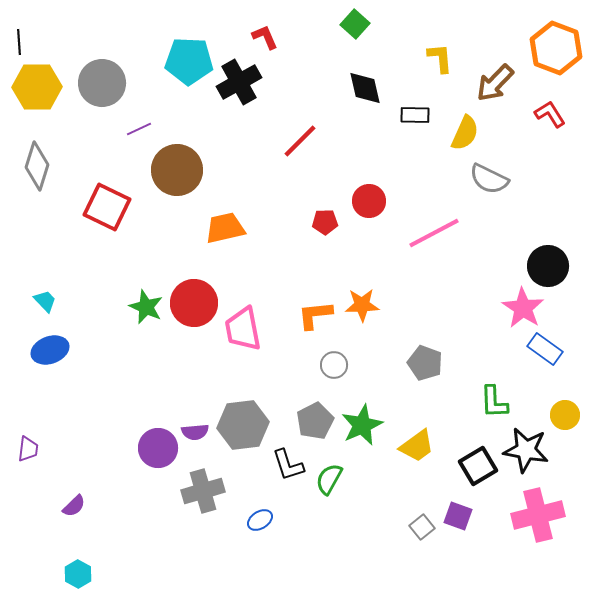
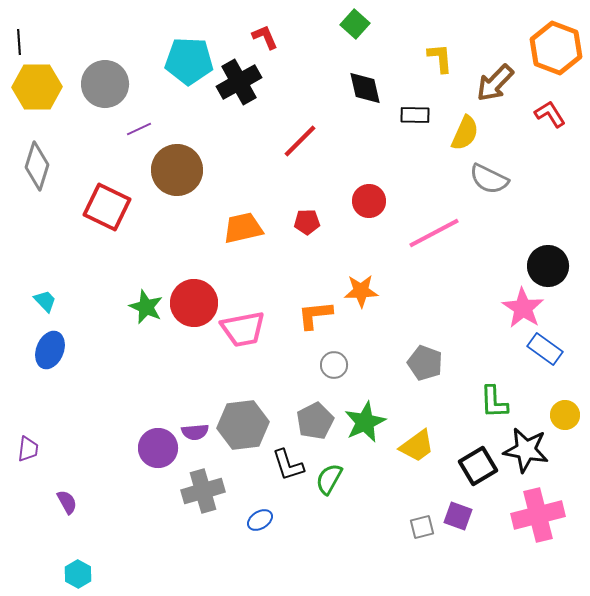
gray circle at (102, 83): moved 3 px right, 1 px down
red pentagon at (325, 222): moved 18 px left
orange trapezoid at (225, 228): moved 18 px right
orange star at (362, 305): moved 1 px left, 14 px up
pink trapezoid at (243, 329): rotated 90 degrees counterclockwise
blue ellipse at (50, 350): rotated 48 degrees counterclockwise
green star at (362, 425): moved 3 px right, 3 px up
purple semicircle at (74, 506): moved 7 px left, 4 px up; rotated 75 degrees counterclockwise
gray square at (422, 527): rotated 25 degrees clockwise
